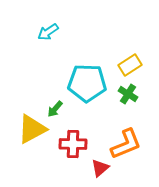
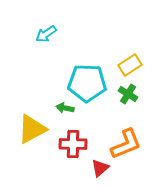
cyan arrow: moved 2 px left, 2 px down
green arrow: moved 10 px right, 1 px up; rotated 60 degrees clockwise
